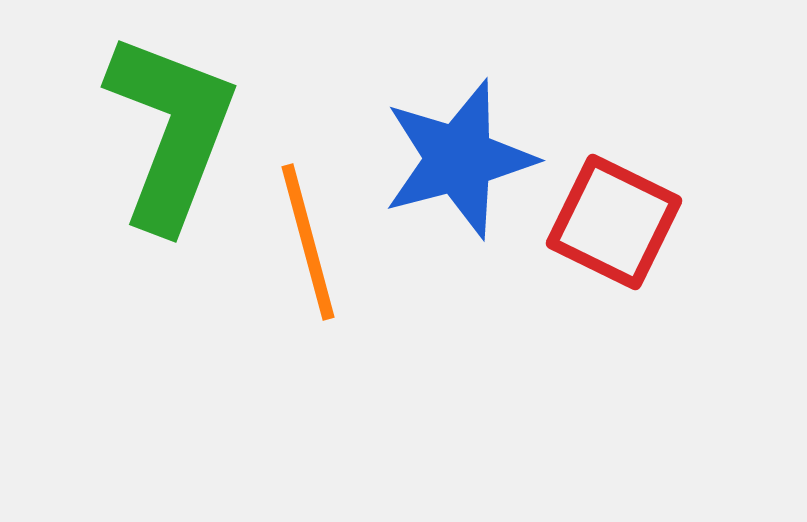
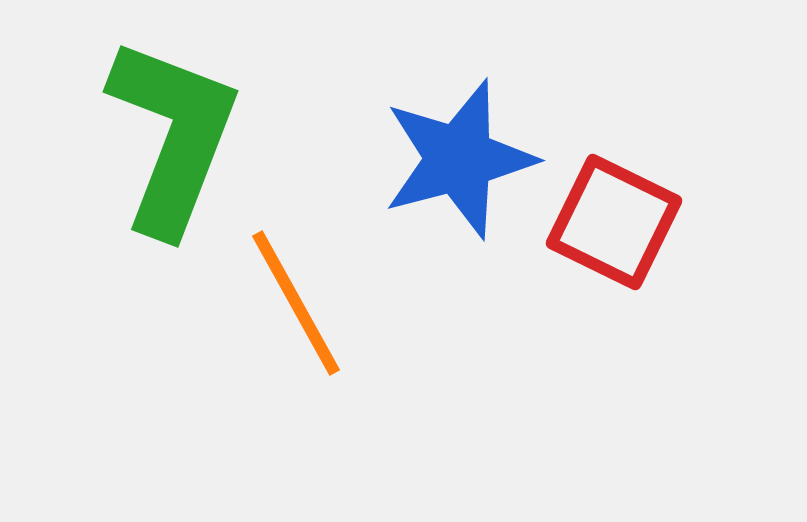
green L-shape: moved 2 px right, 5 px down
orange line: moved 12 px left, 61 px down; rotated 14 degrees counterclockwise
